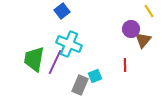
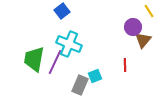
purple circle: moved 2 px right, 2 px up
